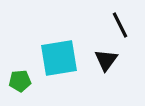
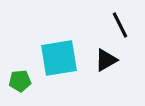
black triangle: rotated 25 degrees clockwise
